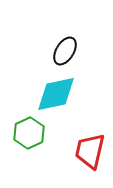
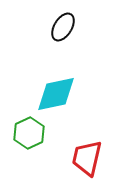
black ellipse: moved 2 px left, 24 px up
red trapezoid: moved 3 px left, 7 px down
